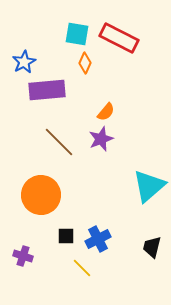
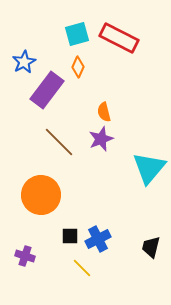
cyan square: rotated 25 degrees counterclockwise
orange diamond: moved 7 px left, 4 px down
purple rectangle: rotated 48 degrees counterclockwise
orange semicircle: moved 2 px left; rotated 126 degrees clockwise
cyan triangle: moved 18 px up; rotated 9 degrees counterclockwise
black square: moved 4 px right
black trapezoid: moved 1 px left
purple cross: moved 2 px right
